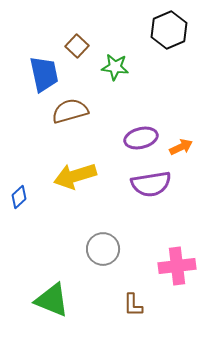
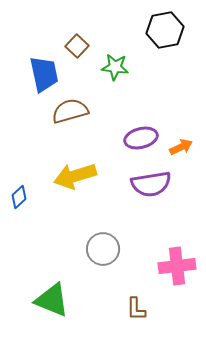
black hexagon: moved 4 px left; rotated 12 degrees clockwise
brown L-shape: moved 3 px right, 4 px down
